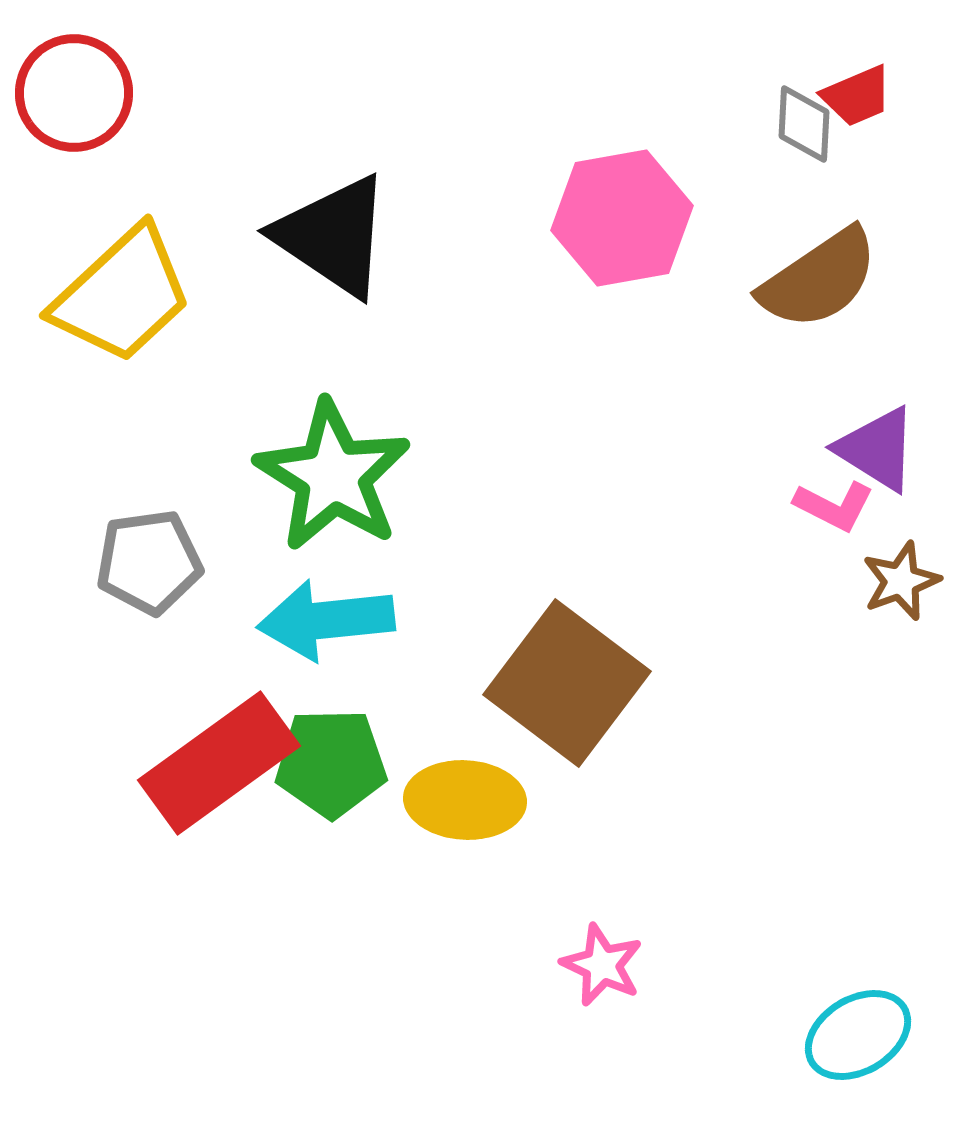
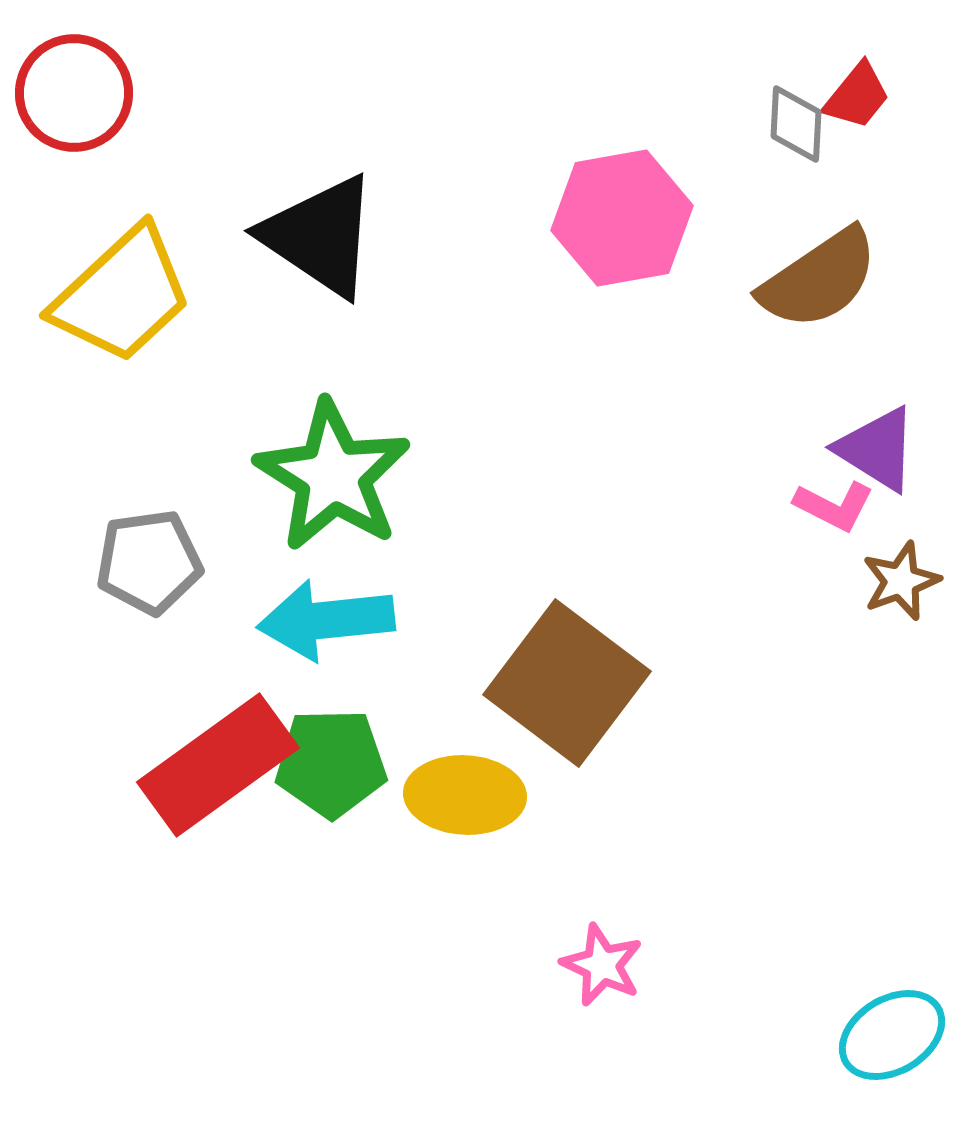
red trapezoid: rotated 28 degrees counterclockwise
gray diamond: moved 8 px left
black triangle: moved 13 px left
red rectangle: moved 1 px left, 2 px down
yellow ellipse: moved 5 px up
cyan ellipse: moved 34 px right
